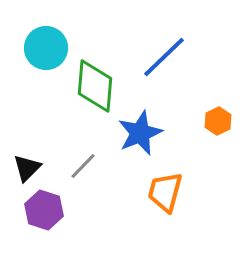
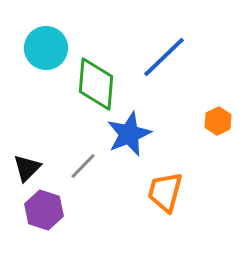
green diamond: moved 1 px right, 2 px up
blue star: moved 11 px left, 1 px down
